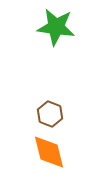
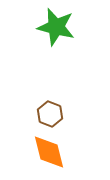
green star: rotated 6 degrees clockwise
